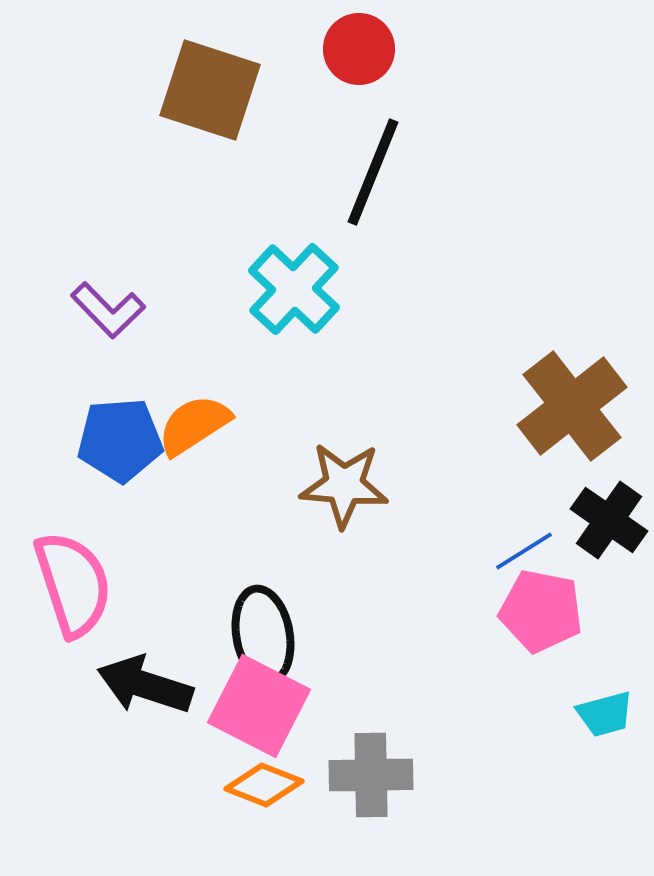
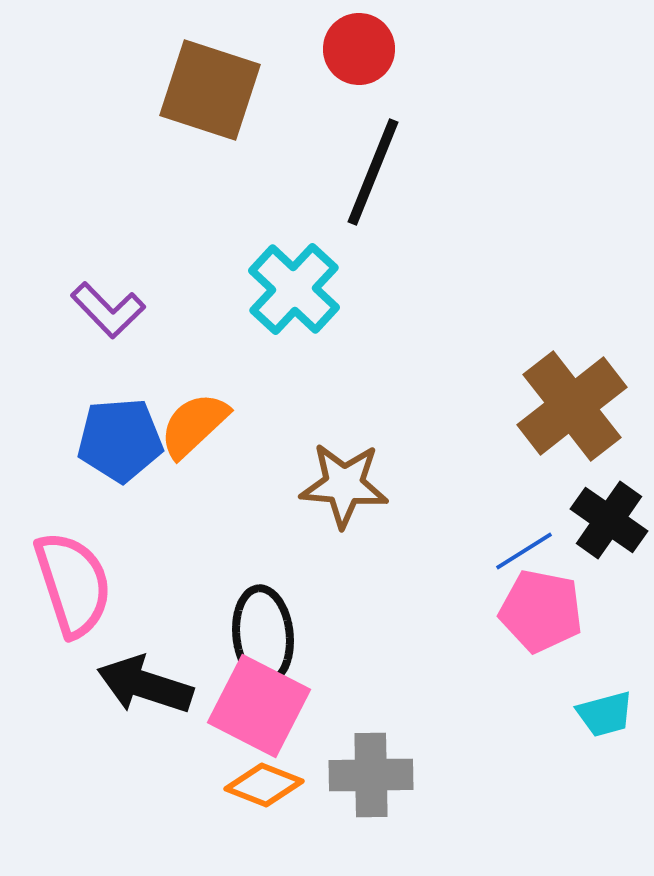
orange semicircle: rotated 10 degrees counterclockwise
black ellipse: rotated 4 degrees clockwise
